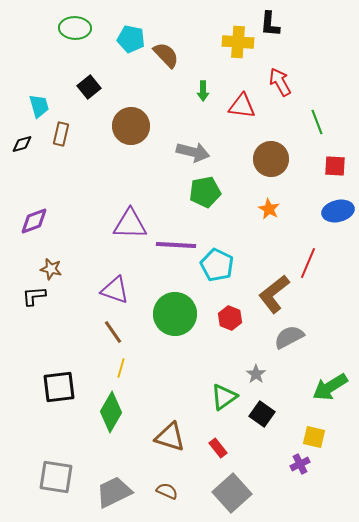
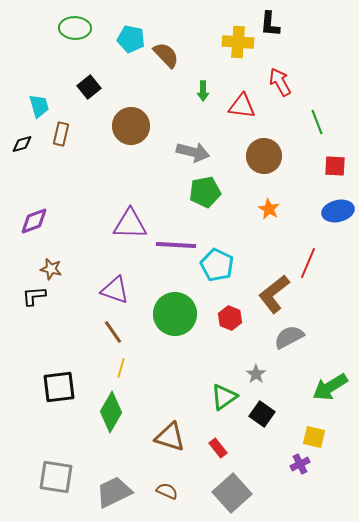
brown circle at (271, 159): moved 7 px left, 3 px up
